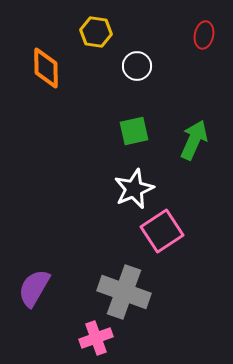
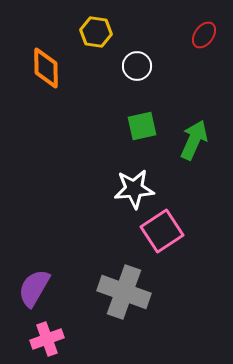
red ellipse: rotated 24 degrees clockwise
green square: moved 8 px right, 5 px up
white star: rotated 18 degrees clockwise
pink cross: moved 49 px left, 1 px down
